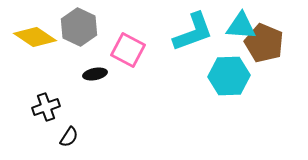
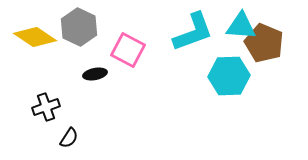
black semicircle: moved 1 px down
